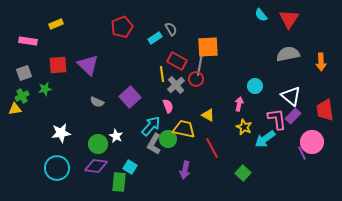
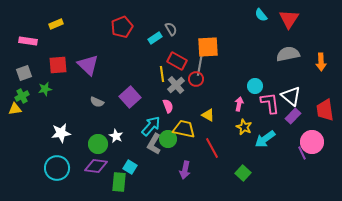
pink L-shape at (277, 119): moved 7 px left, 16 px up
